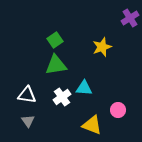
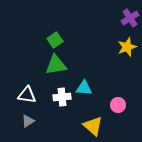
yellow star: moved 25 px right
white cross: rotated 30 degrees clockwise
pink circle: moved 5 px up
gray triangle: rotated 32 degrees clockwise
yellow triangle: moved 1 px right, 1 px down; rotated 20 degrees clockwise
